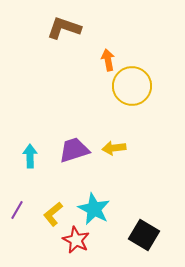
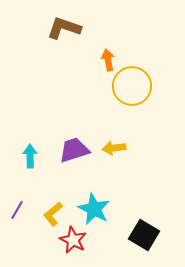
red star: moved 3 px left
